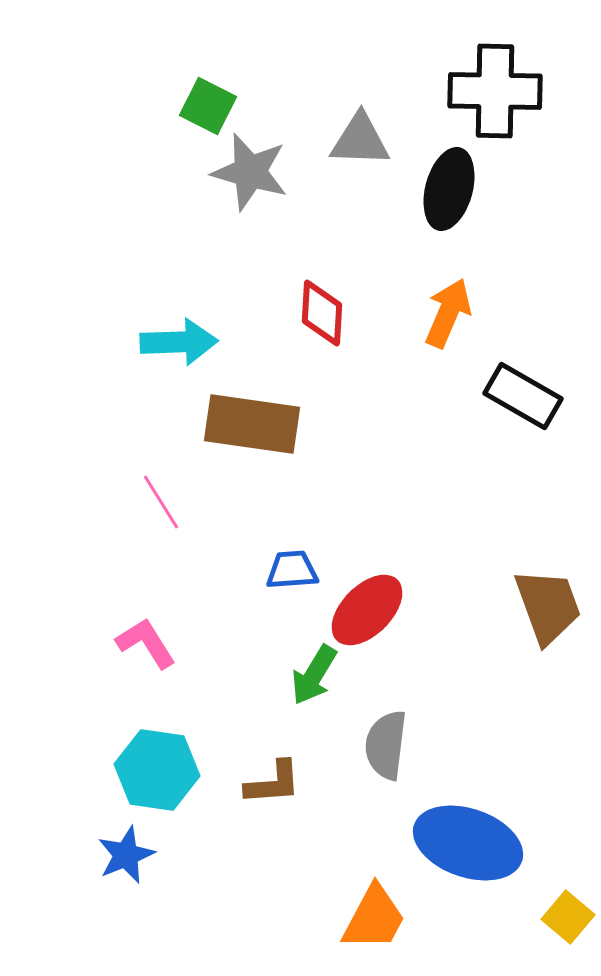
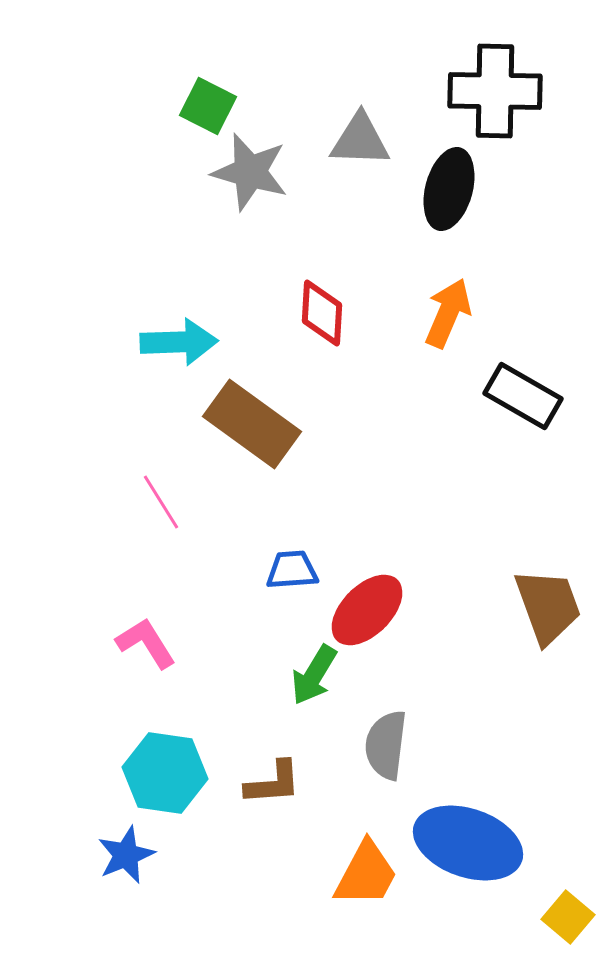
brown rectangle: rotated 28 degrees clockwise
cyan hexagon: moved 8 px right, 3 px down
orange trapezoid: moved 8 px left, 44 px up
